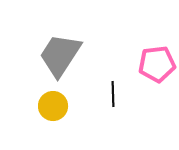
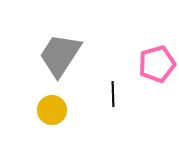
pink pentagon: rotated 9 degrees counterclockwise
yellow circle: moved 1 px left, 4 px down
